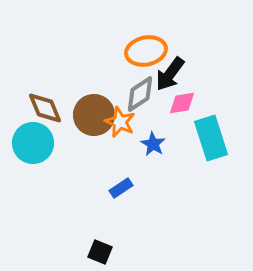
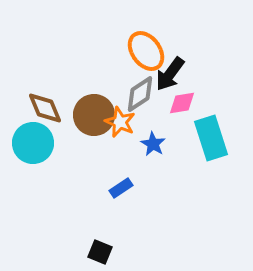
orange ellipse: rotated 66 degrees clockwise
